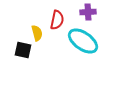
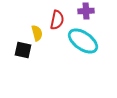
purple cross: moved 2 px left, 1 px up
